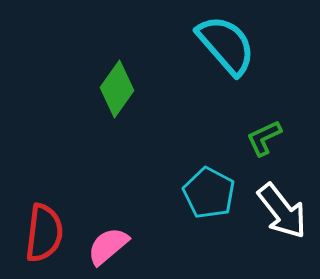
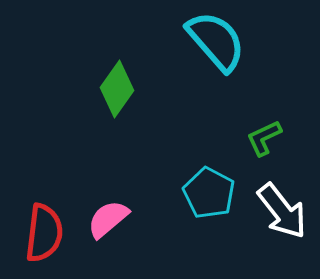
cyan semicircle: moved 10 px left, 4 px up
pink semicircle: moved 27 px up
